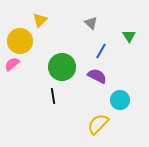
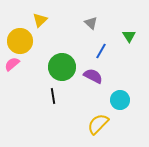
purple semicircle: moved 4 px left
